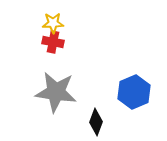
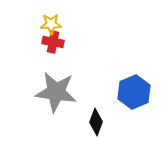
yellow star: moved 2 px left, 1 px down
